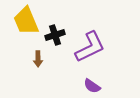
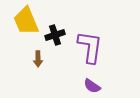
purple L-shape: rotated 56 degrees counterclockwise
